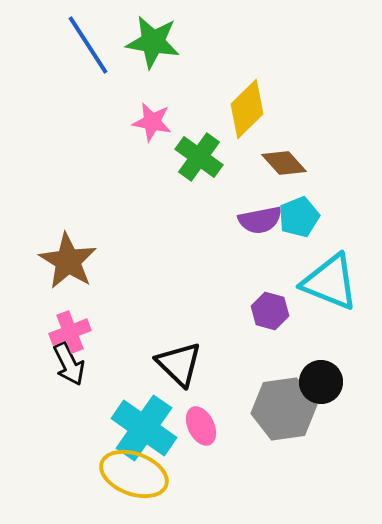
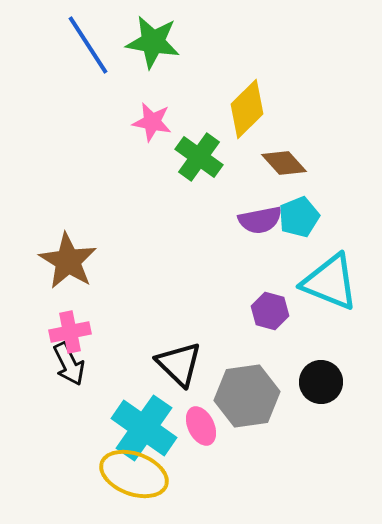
pink cross: rotated 9 degrees clockwise
gray hexagon: moved 37 px left, 13 px up
